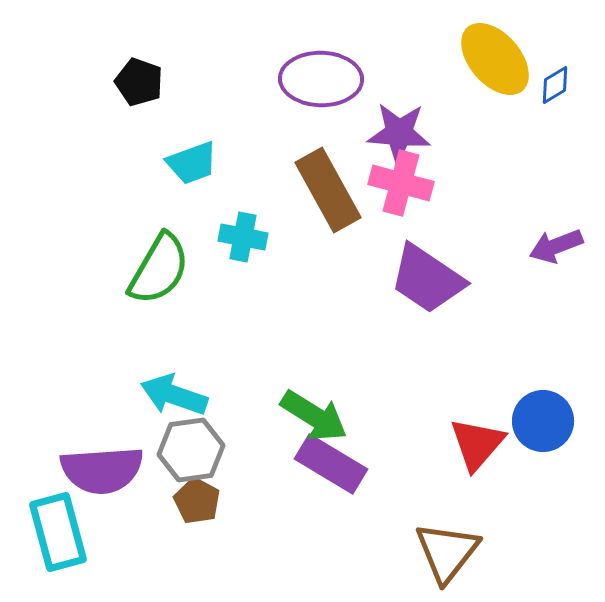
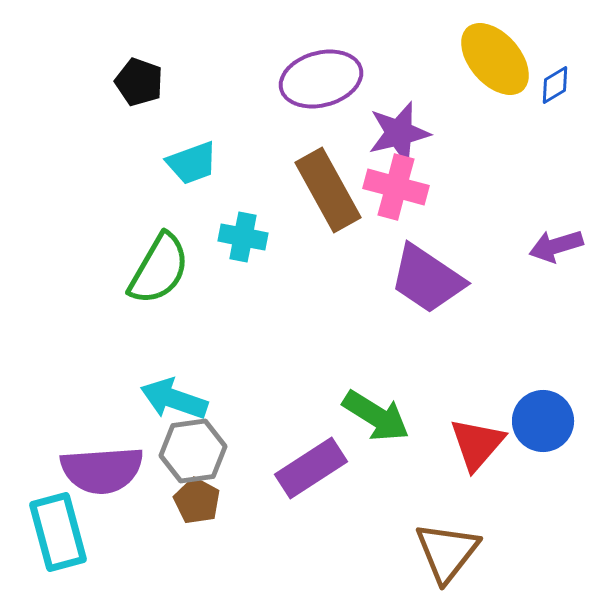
purple ellipse: rotated 16 degrees counterclockwise
purple star: rotated 18 degrees counterclockwise
pink cross: moved 5 px left, 4 px down
purple arrow: rotated 4 degrees clockwise
cyan arrow: moved 4 px down
green arrow: moved 62 px right
gray hexagon: moved 2 px right, 1 px down
purple rectangle: moved 20 px left, 4 px down; rotated 64 degrees counterclockwise
